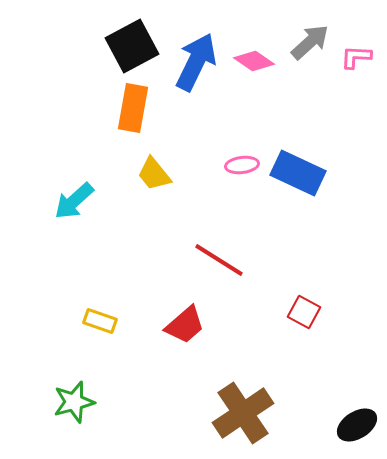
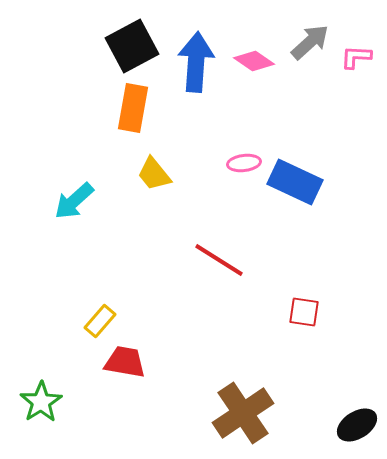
blue arrow: rotated 22 degrees counterclockwise
pink ellipse: moved 2 px right, 2 px up
blue rectangle: moved 3 px left, 9 px down
red square: rotated 20 degrees counterclockwise
yellow rectangle: rotated 68 degrees counterclockwise
red trapezoid: moved 60 px left, 37 px down; rotated 129 degrees counterclockwise
green star: moved 33 px left; rotated 18 degrees counterclockwise
